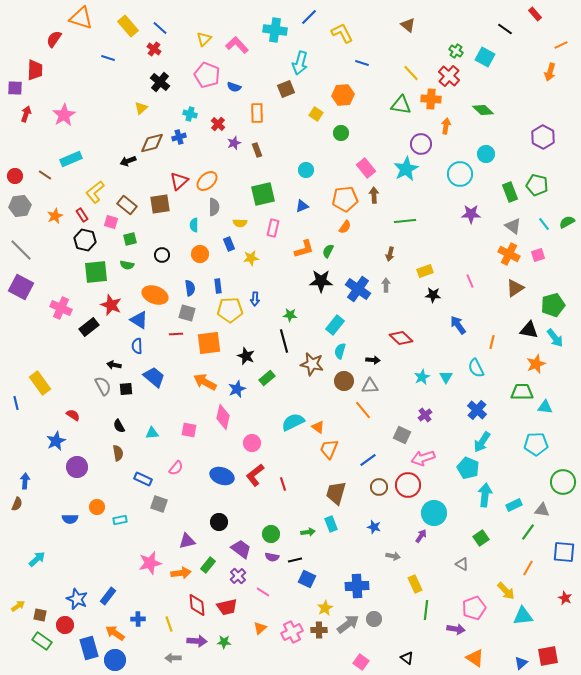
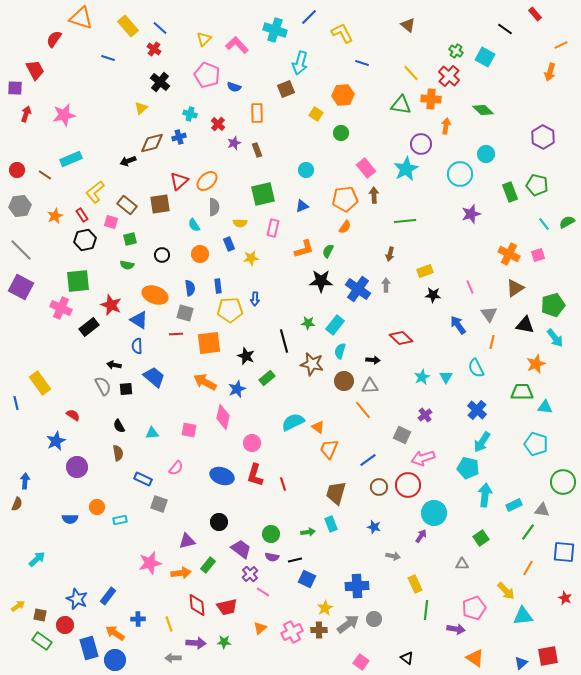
cyan cross at (275, 30): rotated 10 degrees clockwise
red trapezoid at (35, 70): rotated 30 degrees counterclockwise
pink star at (64, 115): rotated 20 degrees clockwise
red circle at (15, 176): moved 2 px right, 6 px up
purple star at (471, 214): rotated 18 degrees counterclockwise
cyan semicircle at (194, 225): rotated 32 degrees counterclockwise
gray triangle at (513, 226): moved 24 px left, 88 px down; rotated 18 degrees clockwise
black hexagon at (85, 240): rotated 25 degrees counterclockwise
green square at (96, 272): moved 18 px left, 9 px down
pink line at (470, 281): moved 6 px down
gray square at (187, 313): moved 2 px left
green star at (290, 315): moved 18 px right, 8 px down
black triangle at (529, 330): moved 4 px left, 5 px up
cyan pentagon at (536, 444): rotated 20 degrees clockwise
cyan pentagon at (468, 468): rotated 10 degrees counterclockwise
red L-shape at (255, 475): rotated 35 degrees counterclockwise
gray triangle at (462, 564): rotated 32 degrees counterclockwise
purple cross at (238, 576): moved 12 px right, 2 px up
purple arrow at (197, 641): moved 1 px left, 2 px down
